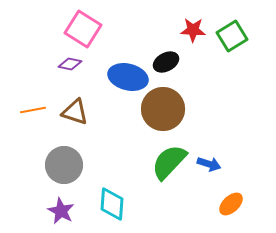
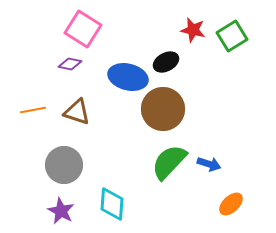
red star: rotated 10 degrees clockwise
brown triangle: moved 2 px right
